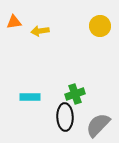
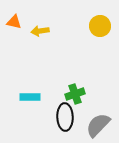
orange triangle: rotated 21 degrees clockwise
